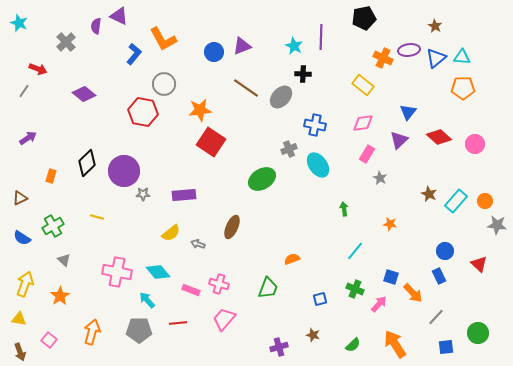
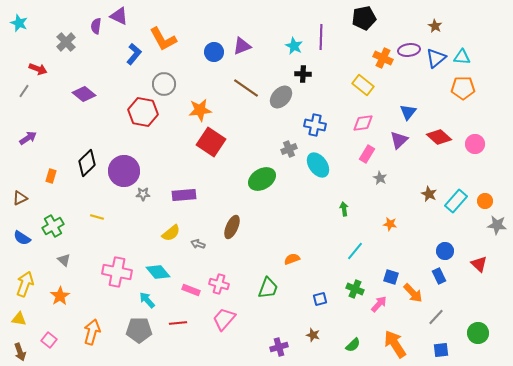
blue square at (446, 347): moved 5 px left, 3 px down
